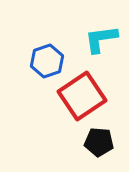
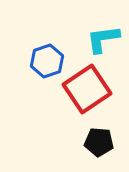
cyan L-shape: moved 2 px right
red square: moved 5 px right, 7 px up
